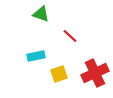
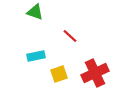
green triangle: moved 6 px left, 2 px up
